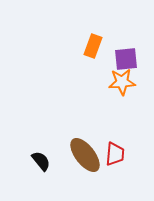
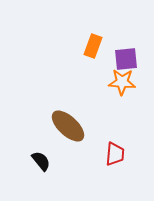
orange star: rotated 8 degrees clockwise
brown ellipse: moved 17 px left, 29 px up; rotated 9 degrees counterclockwise
